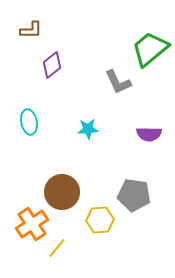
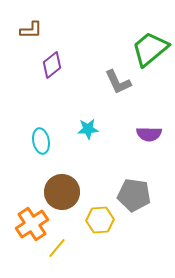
cyan ellipse: moved 12 px right, 19 px down
